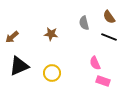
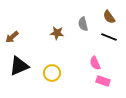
gray semicircle: moved 1 px left, 1 px down
brown star: moved 6 px right, 1 px up
